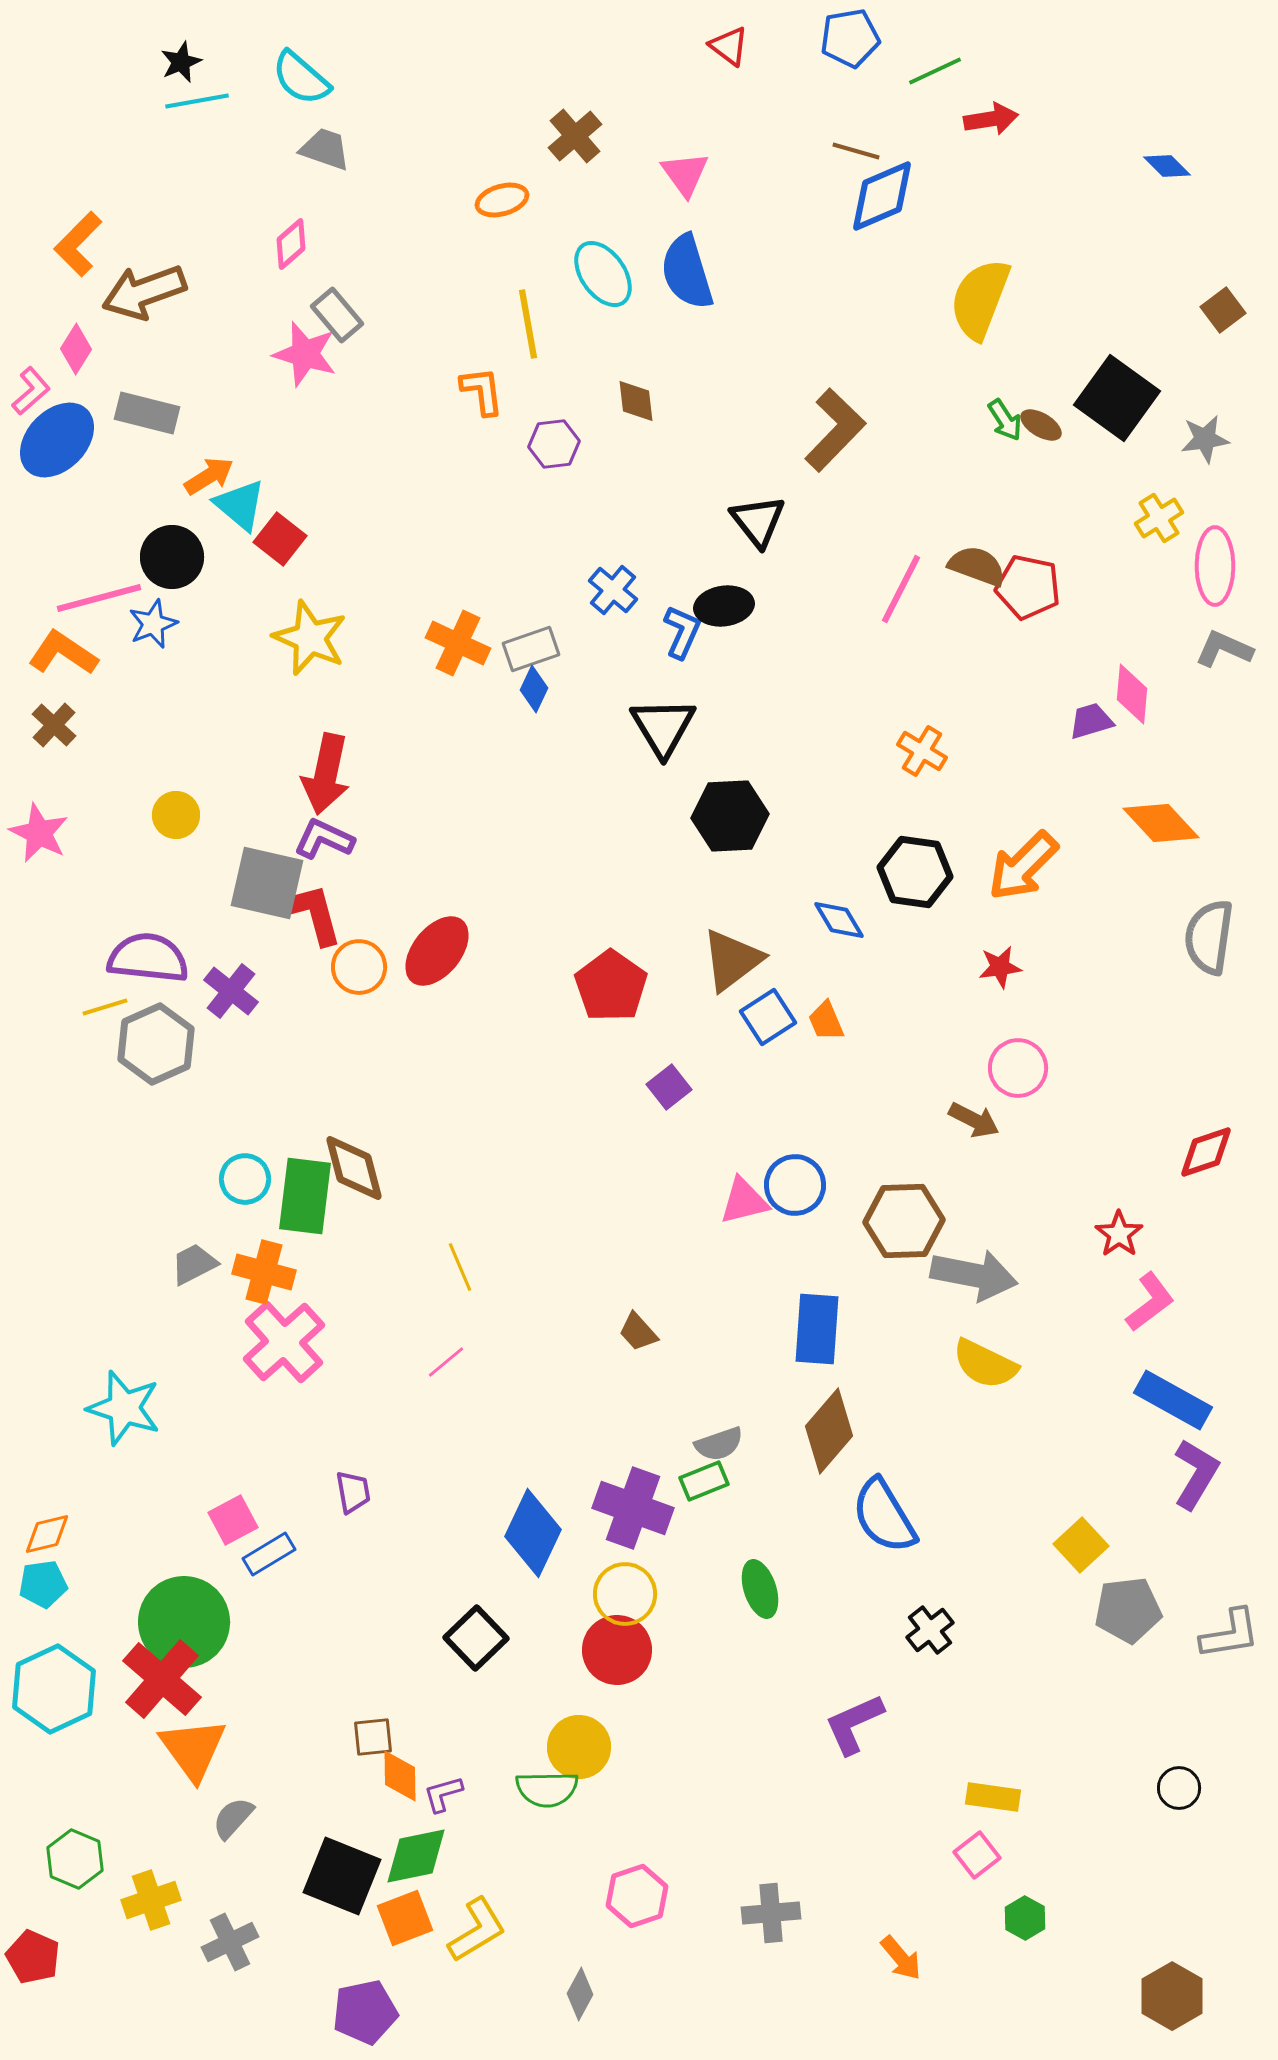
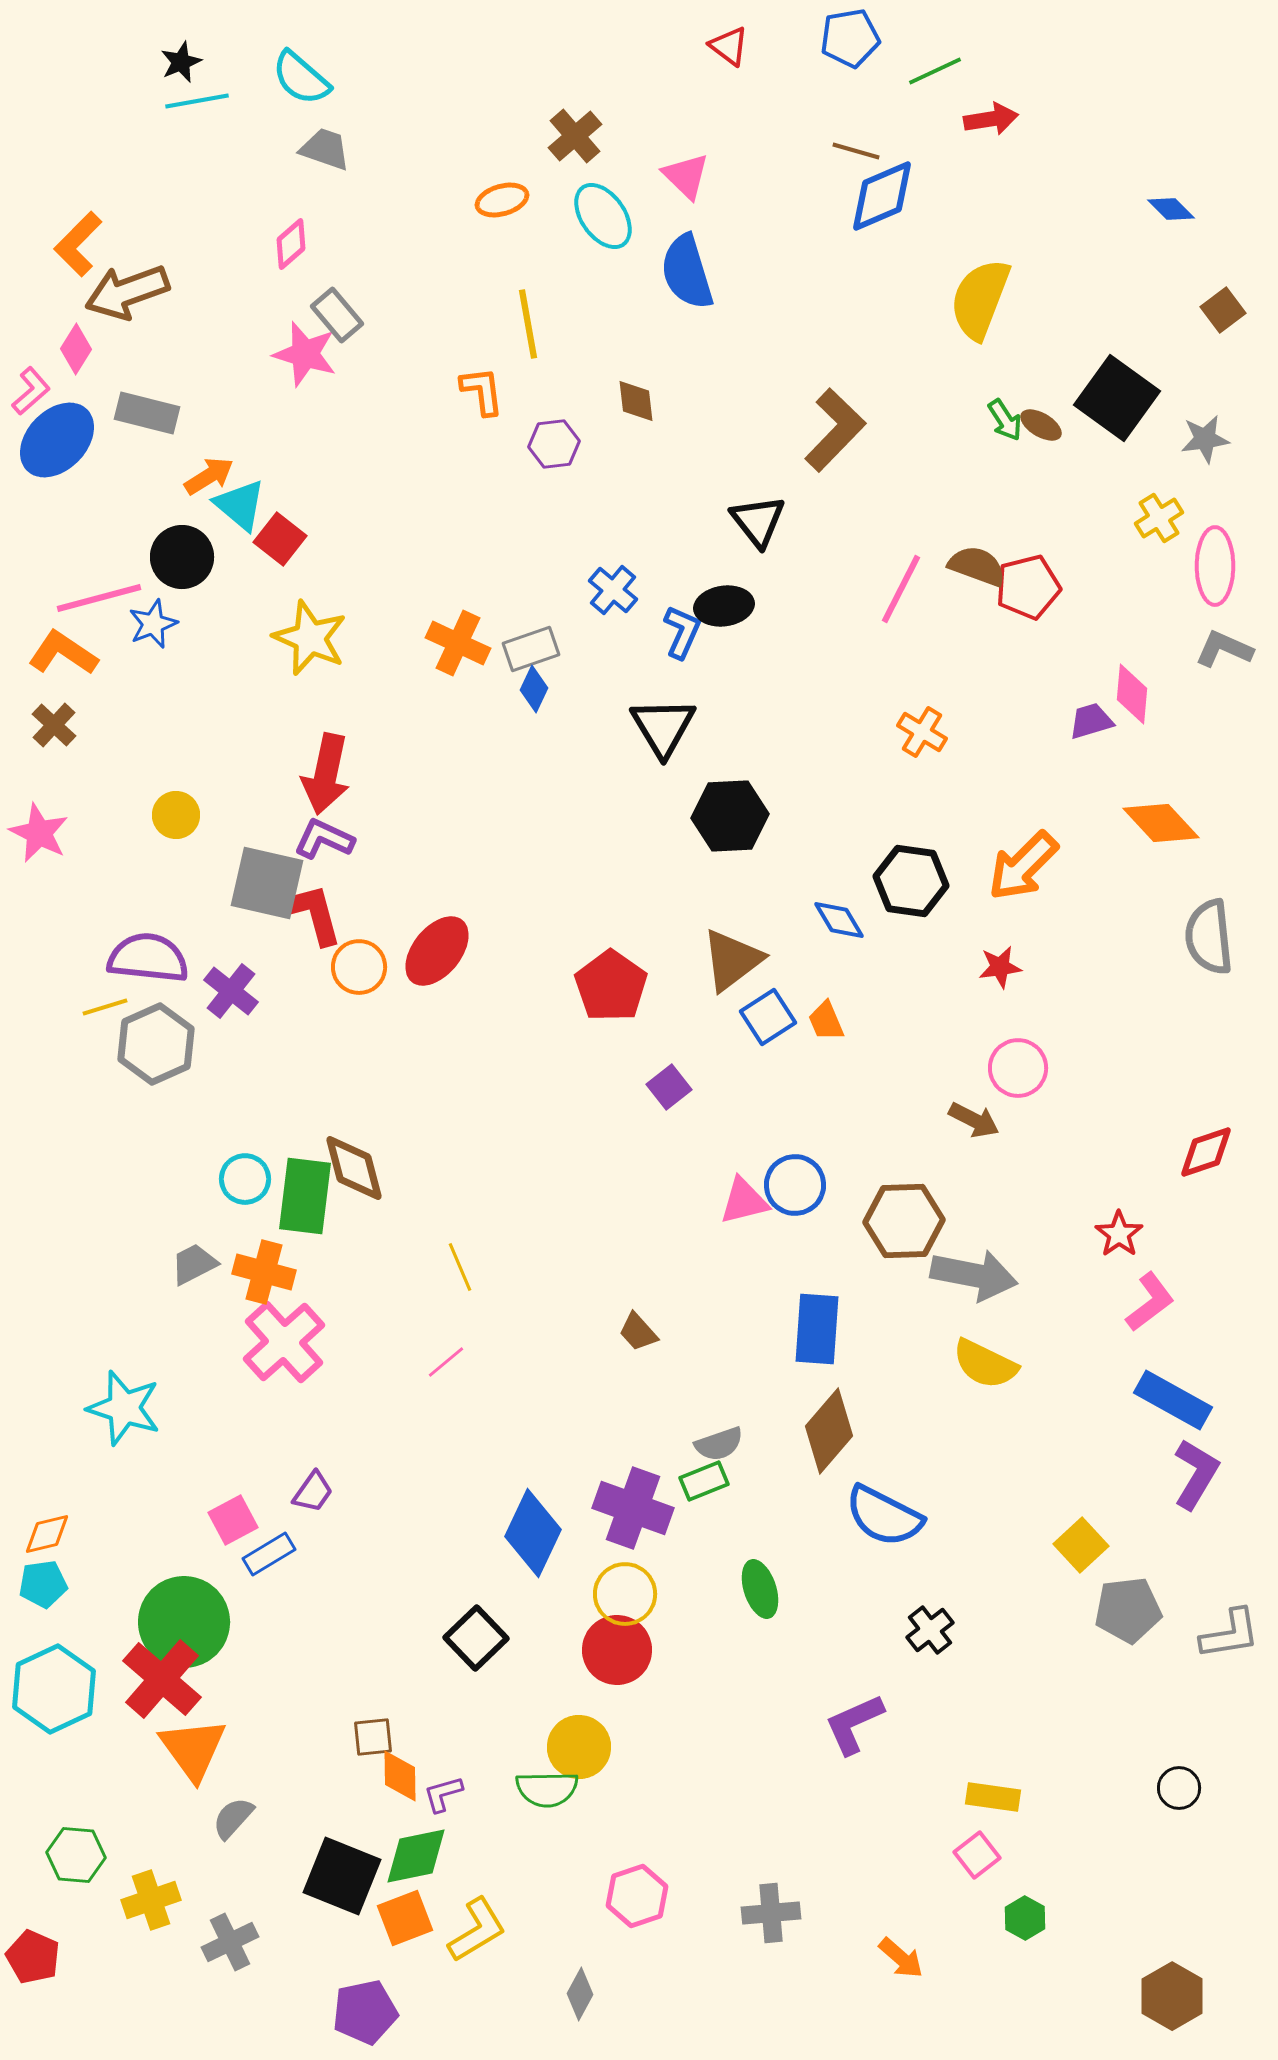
blue diamond at (1167, 166): moved 4 px right, 43 px down
pink triangle at (685, 174): moved 1 px right, 2 px down; rotated 10 degrees counterclockwise
cyan ellipse at (603, 274): moved 58 px up
brown arrow at (144, 292): moved 17 px left
black circle at (172, 557): moved 10 px right
red pentagon at (1028, 587): rotated 26 degrees counterclockwise
orange cross at (922, 751): moved 19 px up
black hexagon at (915, 872): moved 4 px left, 9 px down
gray semicircle at (1209, 937): rotated 14 degrees counterclockwise
purple trapezoid at (353, 1492): moved 40 px left; rotated 45 degrees clockwise
blue semicircle at (884, 1516): rotated 32 degrees counterclockwise
green hexagon at (75, 1859): moved 1 px right, 4 px up; rotated 18 degrees counterclockwise
orange arrow at (901, 1958): rotated 9 degrees counterclockwise
